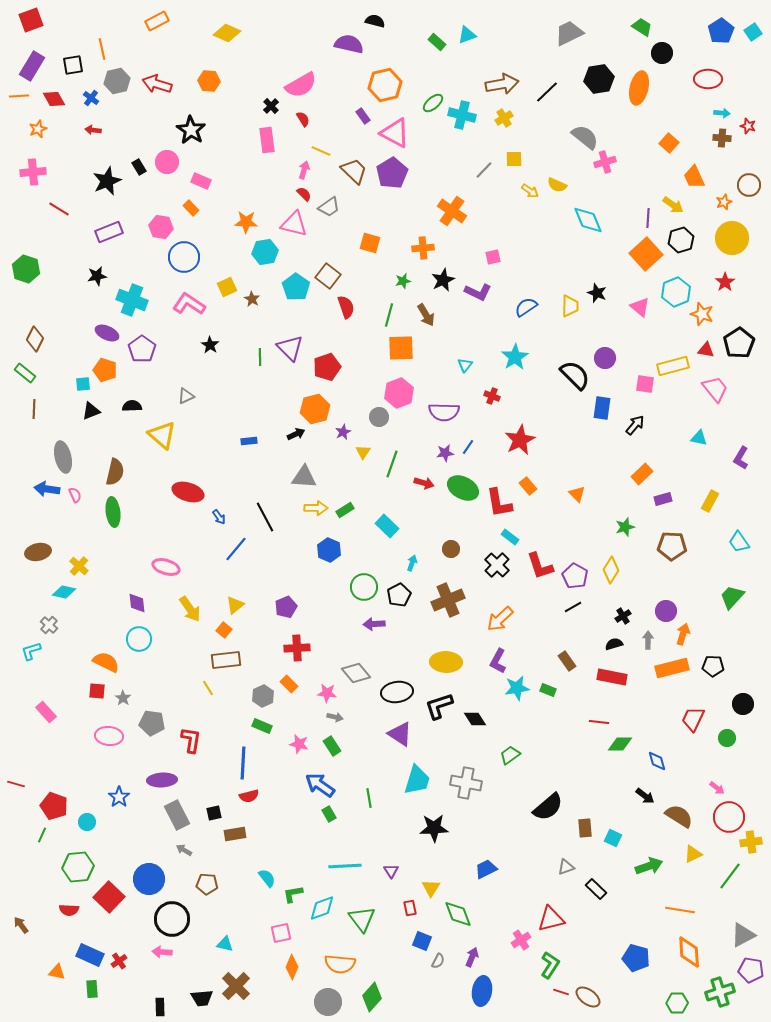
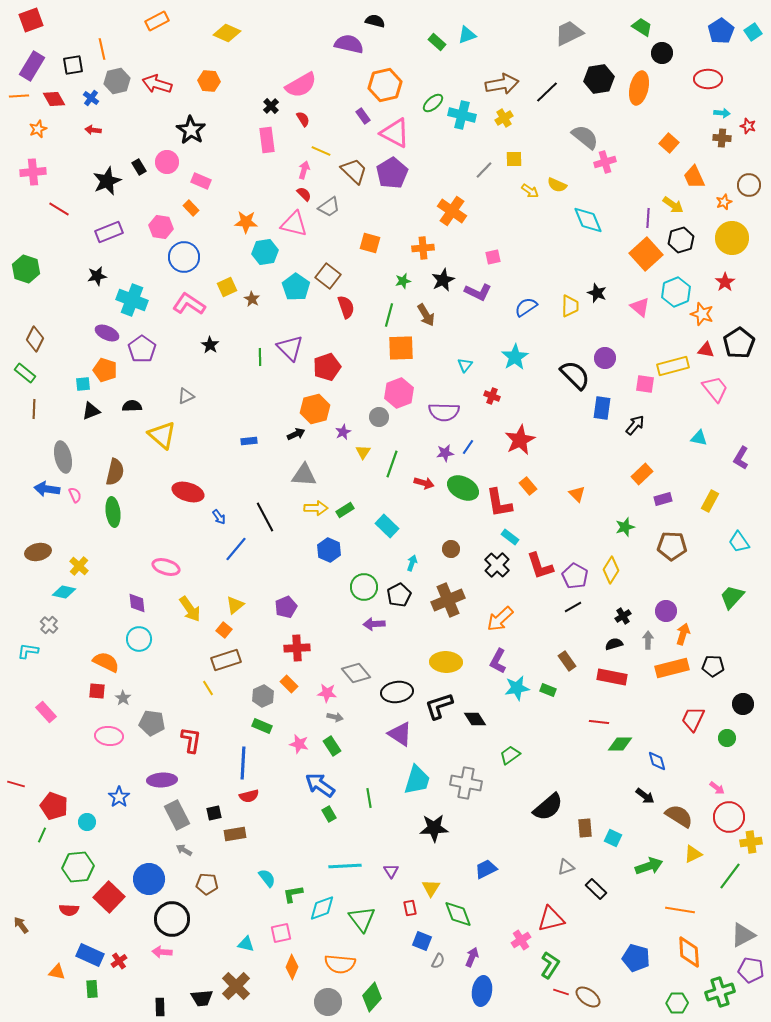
gray triangle at (304, 477): moved 2 px up
cyan L-shape at (31, 651): moved 3 px left; rotated 25 degrees clockwise
brown rectangle at (226, 660): rotated 12 degrees counterclockwise
cyan triangle at (225, 944): moved 21 px right
